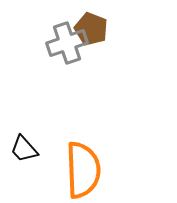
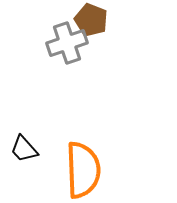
brown pentagon: moved 9 px up
